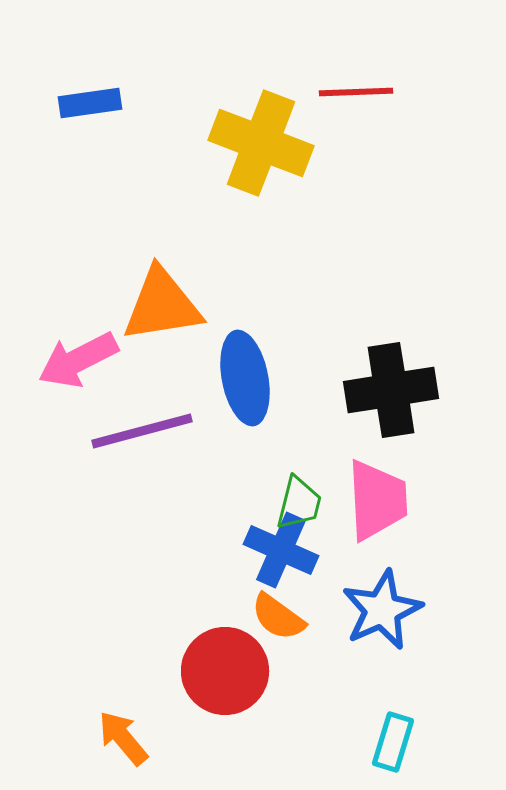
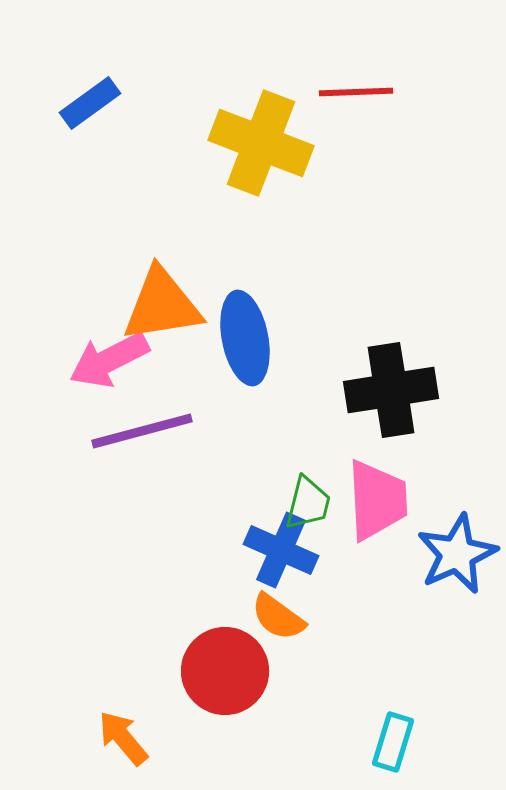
blue rectangle: rotated 28 degrees counterclockwise
pink arrow: moved 31 px right
blue ellipse: moved 40 px up
green trapezoid: moved 9 px right
blue star: moved 75 px right, 56 px up
